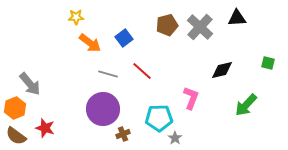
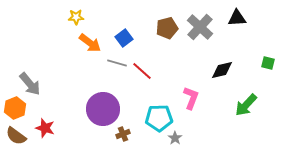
brown pentagon: moved 3 px down
gray line: moved 9 px right, 11 px up
